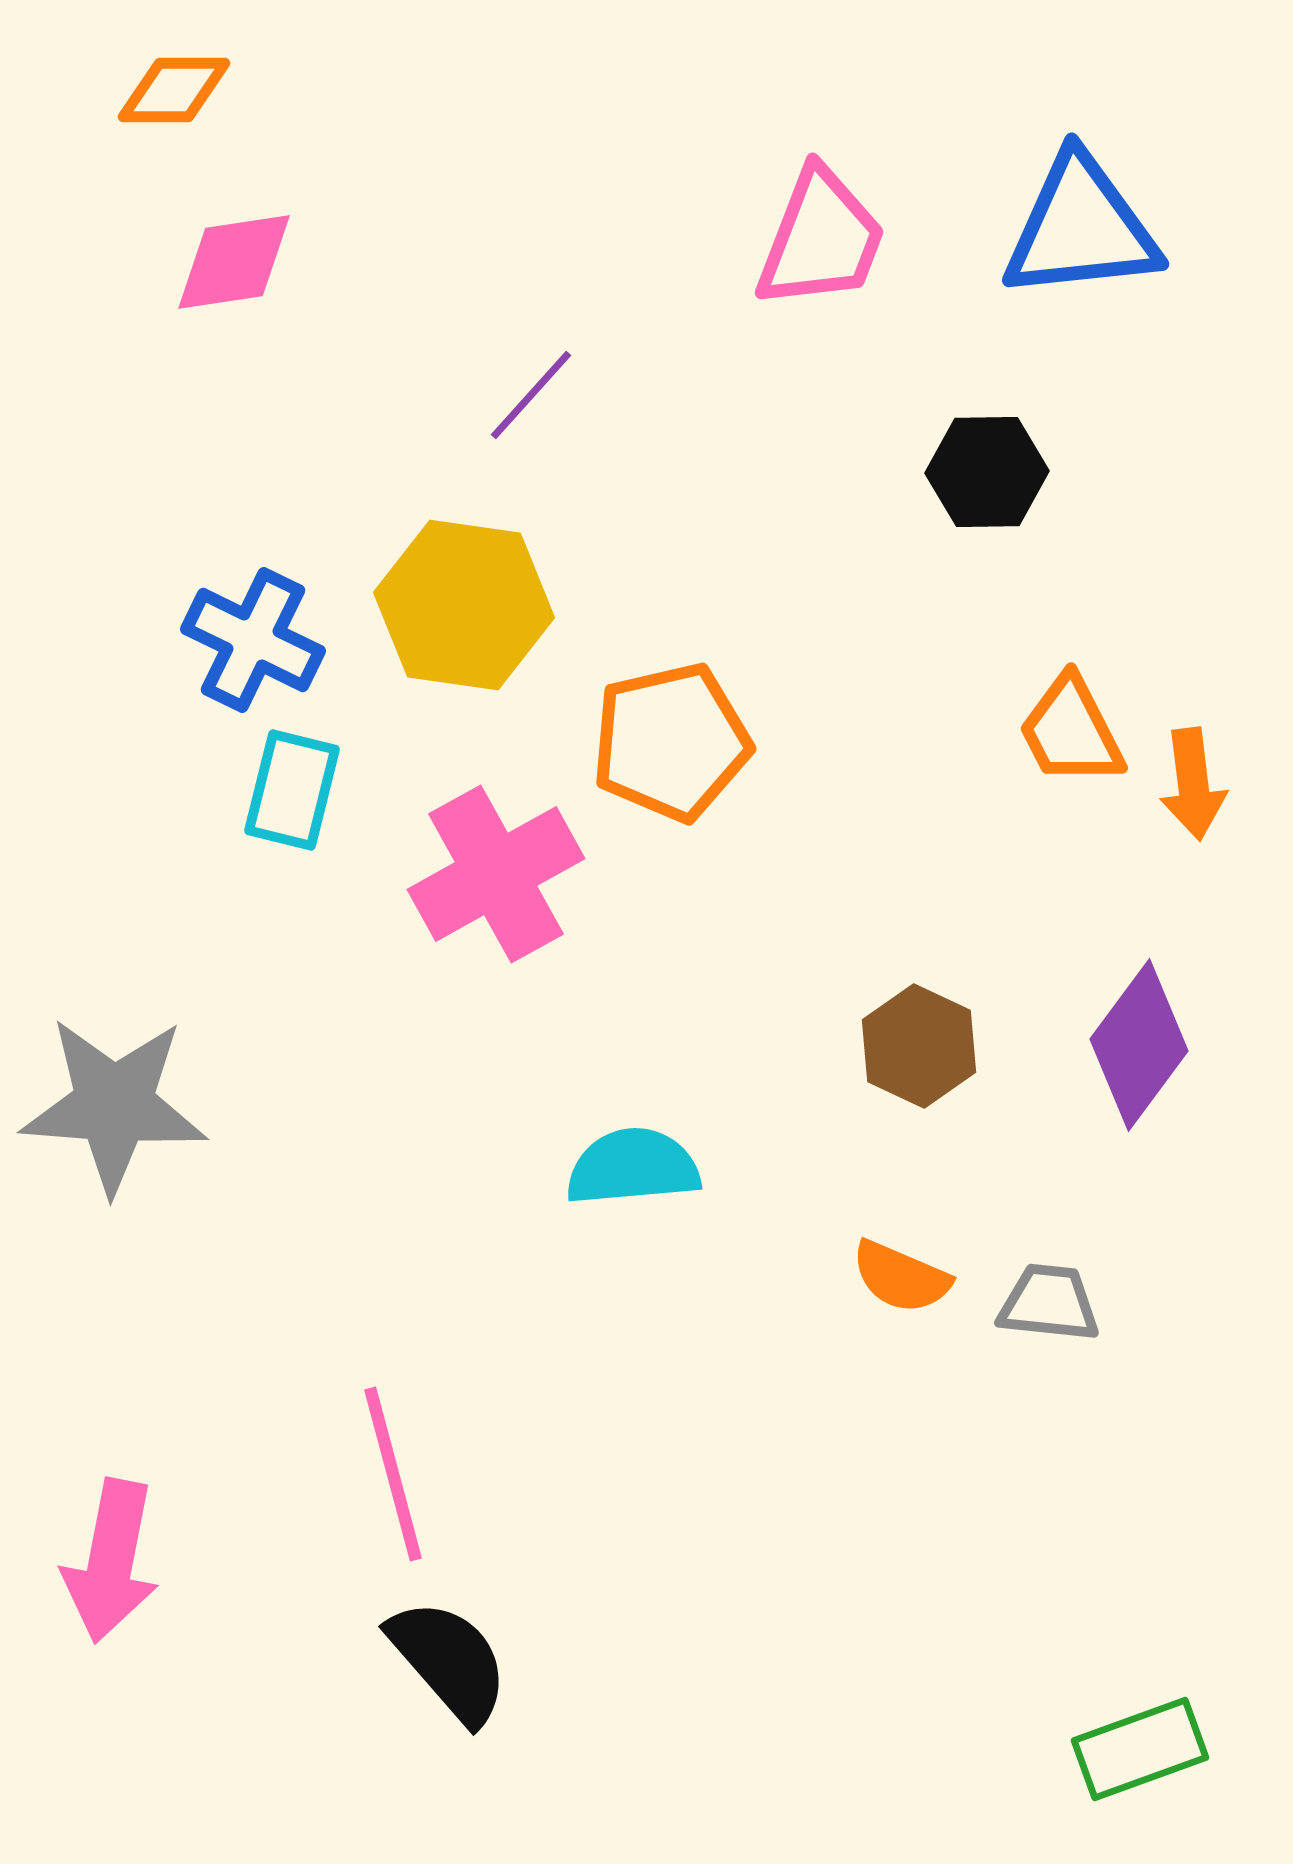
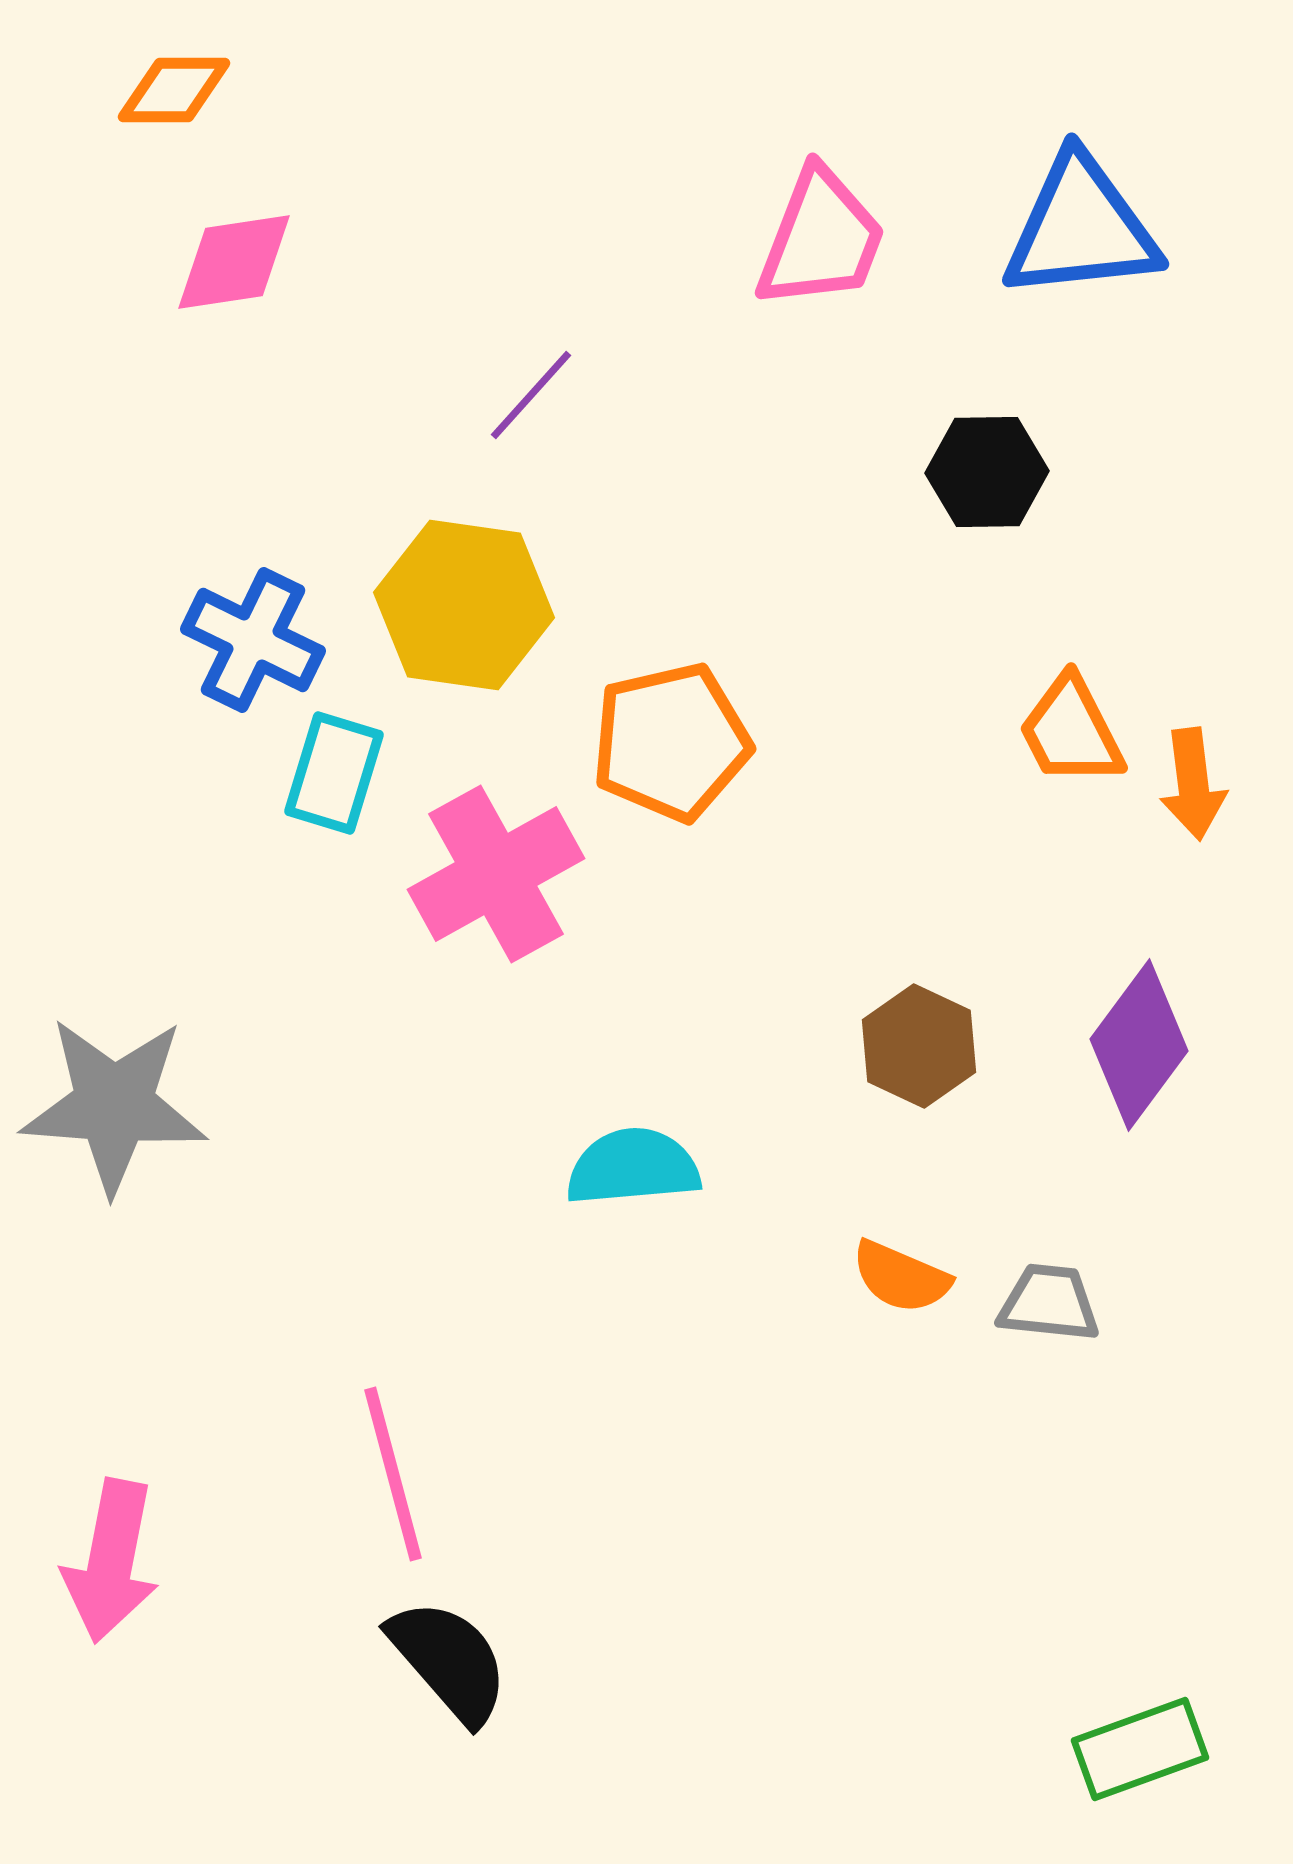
cyan rectangle: moved 42 px right, 17 px up; rotated 3 degrees clockwise
